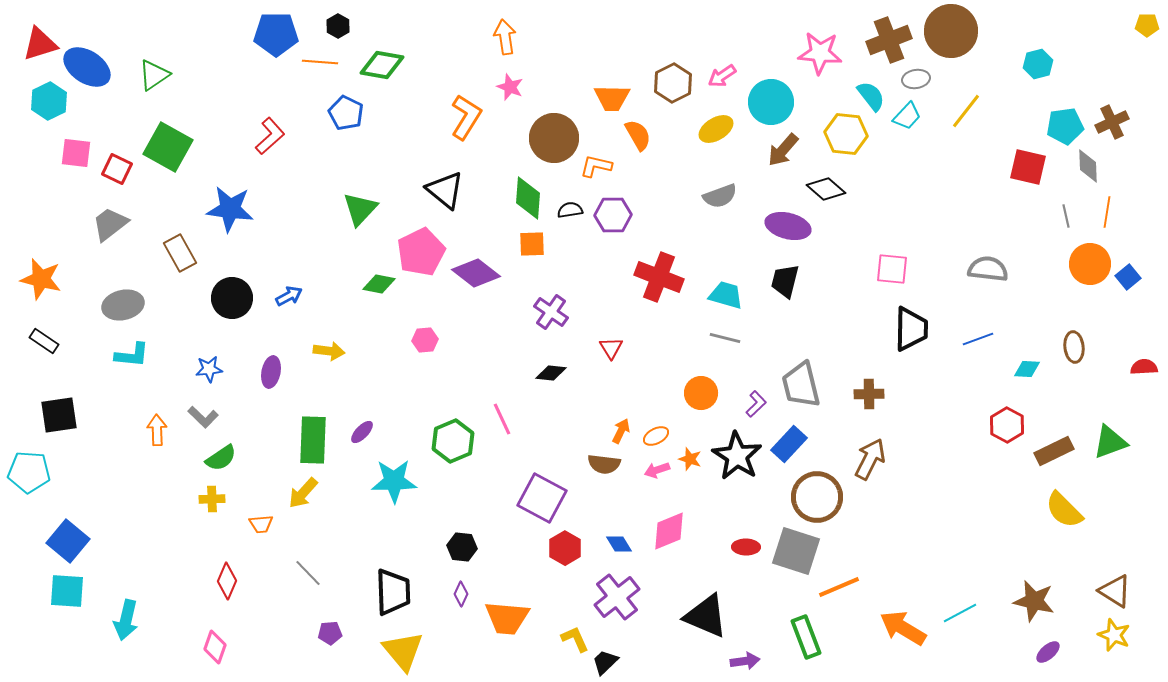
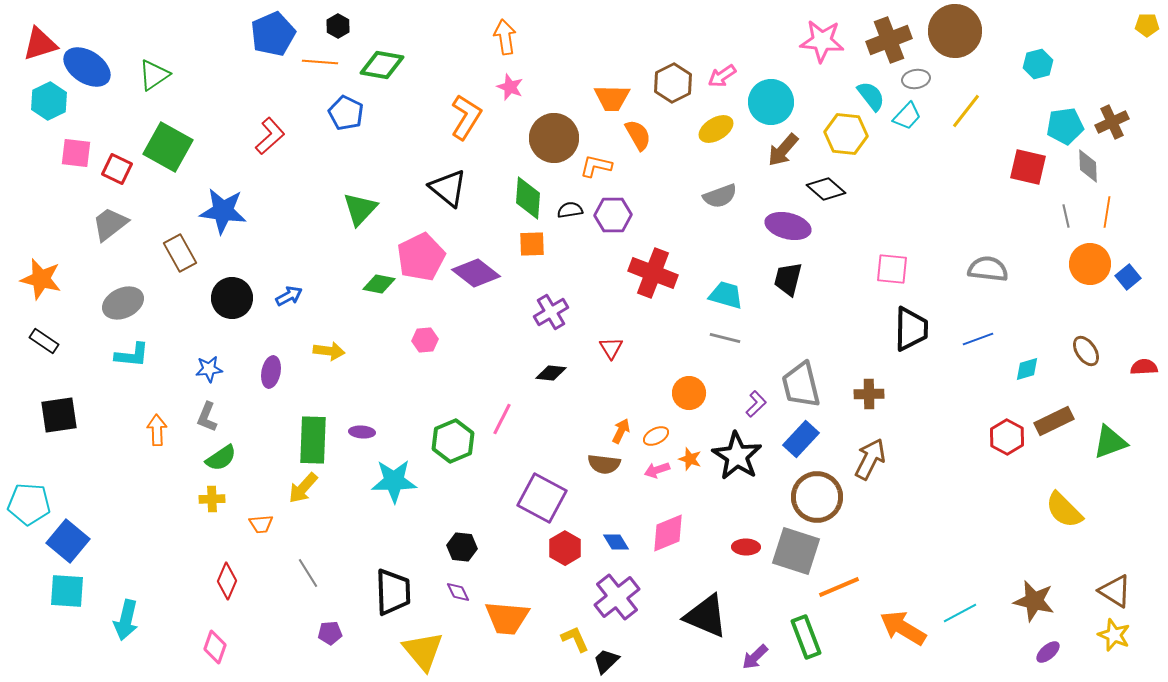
brown circle at (951, 31): moved 4 px right
blue pentagon at (276, 34): moved 3 px left; rotated 24 degrees counterclockwise
pink star at (820, 53): moved 2 px right, 12 px up
black triangle at (445, 190): moved 3 px right, 2 px up
blue star at (230, 209): moved 7 px left, 2 px down
pink pentagon at (421, 252): moved 5 px down
red cross at (659, 277): moved 6 px left, 4 px up
black trapezoid at (785, 281): moved 3 px right, 2 px up
gray ellipse at (123, 305): moved 2 px up; rotated 12 degrees counterclockwise
purple cross at (551, 312): rotated 24 degrees clockwise
brown ellipse at (1074, 347): moved 12 px right, 4 px down; rotated 28 degrees counterclockwise
cyan diamond at (1027, 369): rotated 20 degrees counterclockwise
orange circle at (701, 393): moved 12 px left
gray L-shape at (203, 417): moved 4 px right; rotated 68 degrees clockwise
pink line at (502, 419): rotated 52 degrees clockwise
red hexagon at (1007, 425): moved 12 px down
purple ellipse at (362, 432): rotated 50 degrees clockwise
blue rectangle at (789, 444): moved 12 px right, 5 px up
brown rectangle at (1054, 451): moved 30 px up
cyan pentagon at (29, 472): moved 32 px down
yellow arrow at (303, 493): moved 5 px up
pink diamond at (669, 531): moved 1 px left, 2 px down
blue diamond at (619, 544): moved 3 px left, 2 px up
gray line at (308, 573): rotated 12 degrees clockwise
purple diamond at (461, 594): moved 3 px left, 2 px up; rotated 50 degrees counterclockwise
yellow triangle at (403, 651): moved 20 px right
purple arrow at (745, 661): moved 10 px right, 4 px up; rotated 144 degrees clockwise
black trapezoid at (605, 662): moved 1 px right, 1 px up
